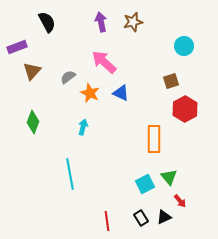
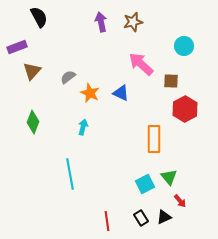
black semicircle: moved 8 px left, 5 px up
pink arrow: moved 37 px right, 2 px down
brown square: rotated 21 degrees clockwise
